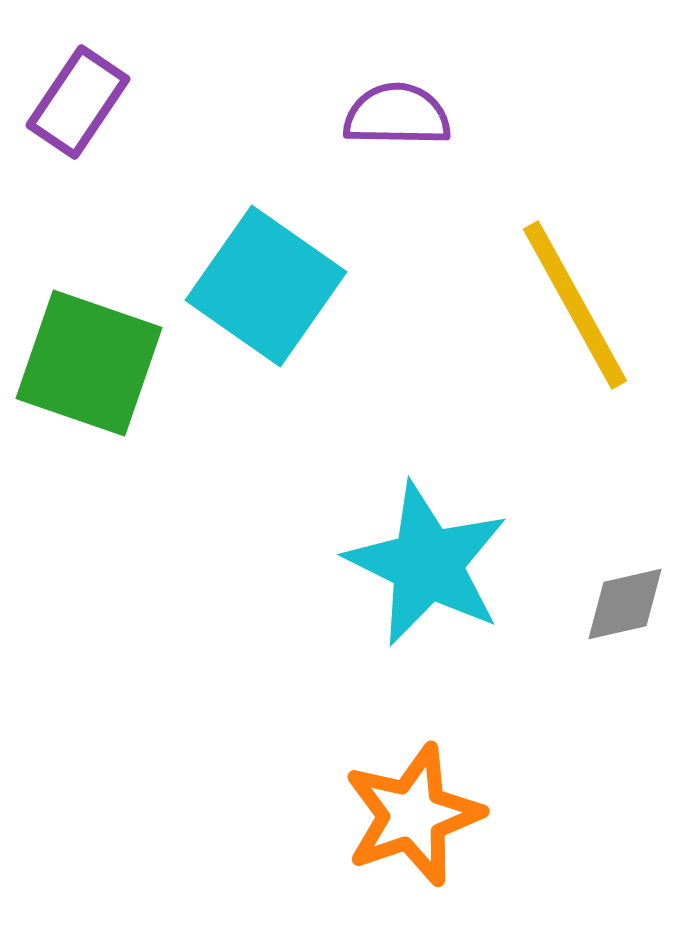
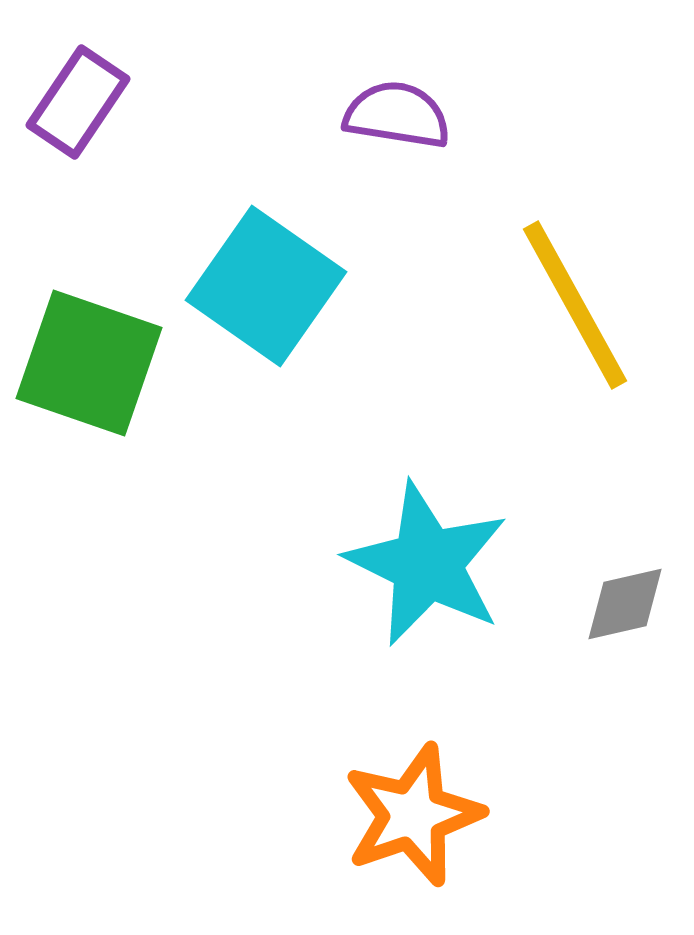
purple semicircle: rotated 8 degrees clockwise
